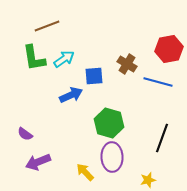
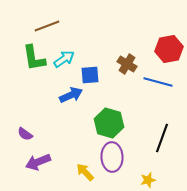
blue square: moved 4 px left, 1 px up
